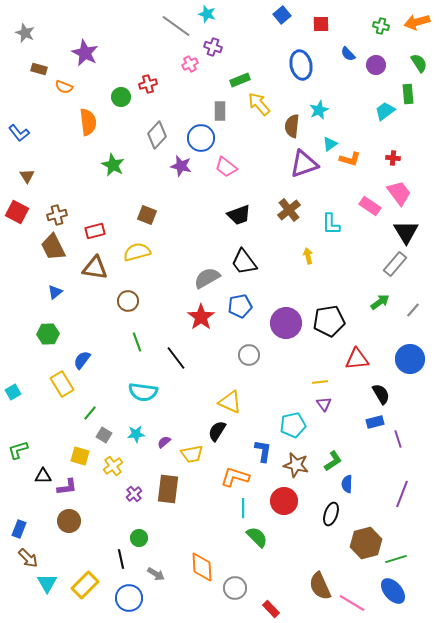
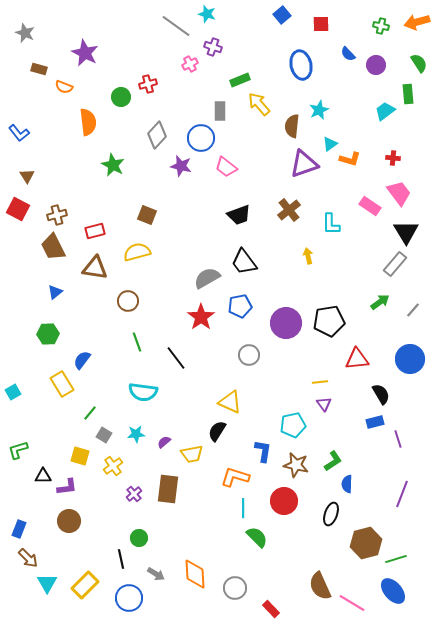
red square at (17, 212): moved 1 px right, 3 px up
orange diamond at (202, 567): moved 7 px left, 7 px down
